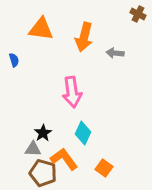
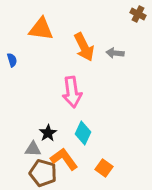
orange arrow: moved 10 px down; rotated 40 degrees counterclockwise
blue semicircle: moved 2 px left
black star: moved 5 px right
